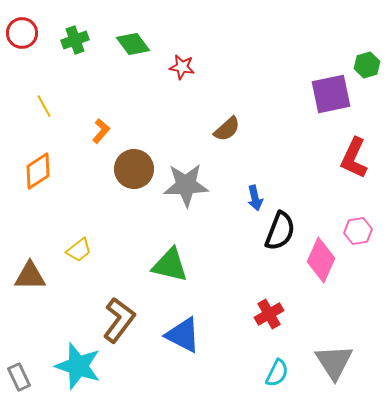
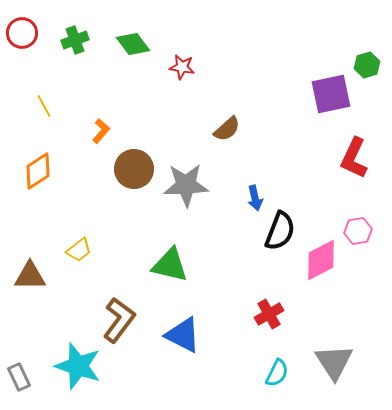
pink diamond: rotated 39 degrees clockwise
